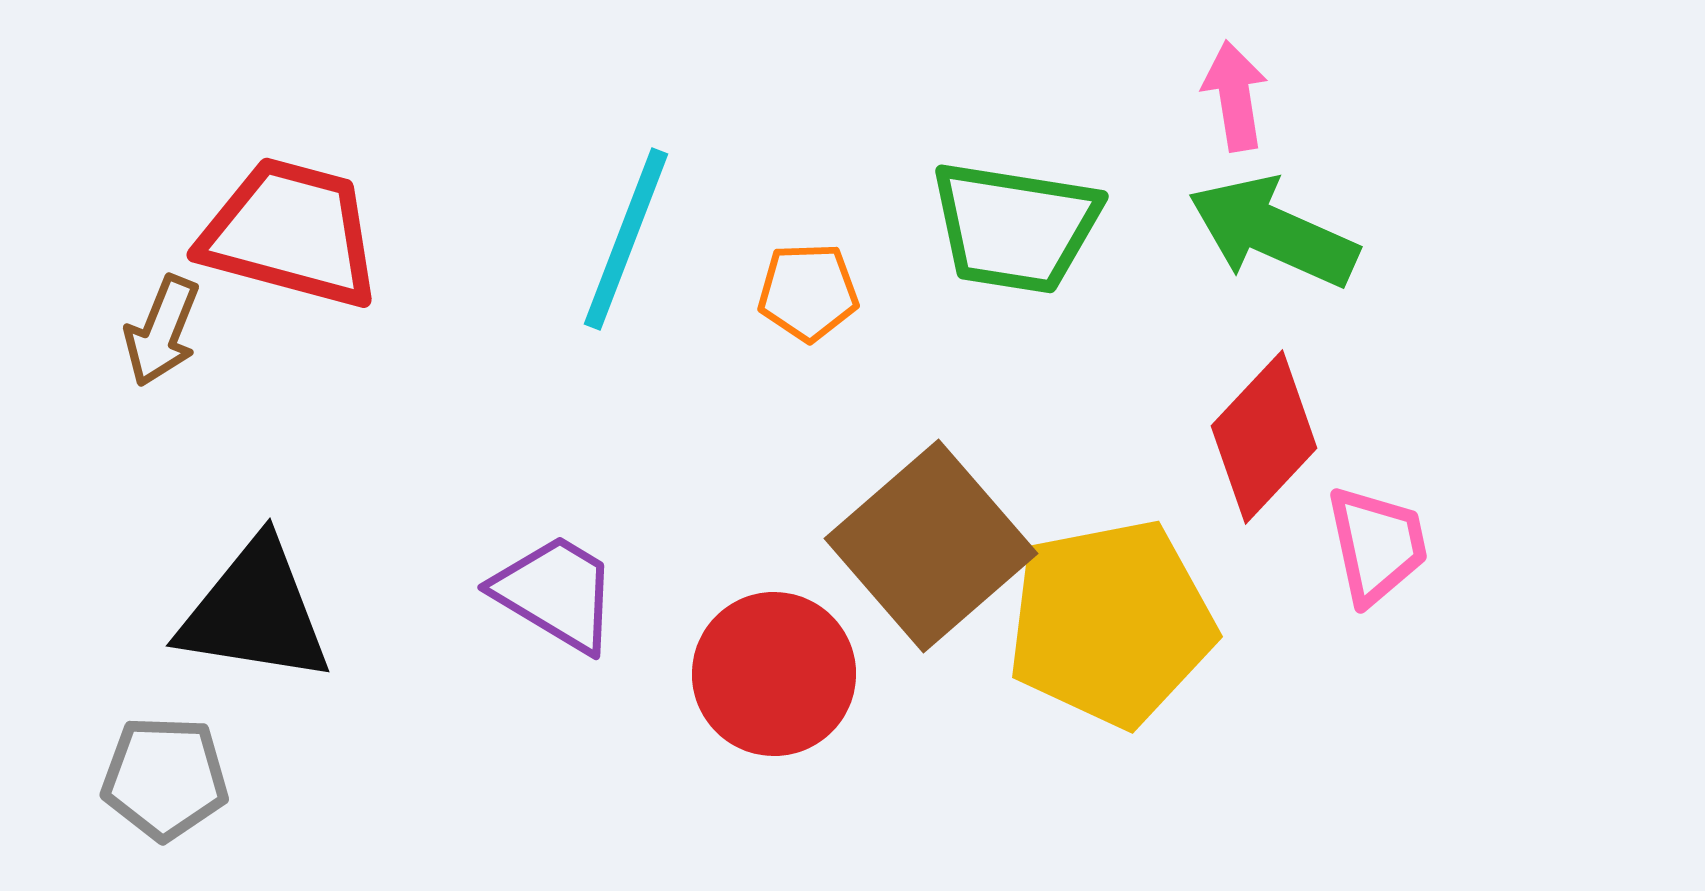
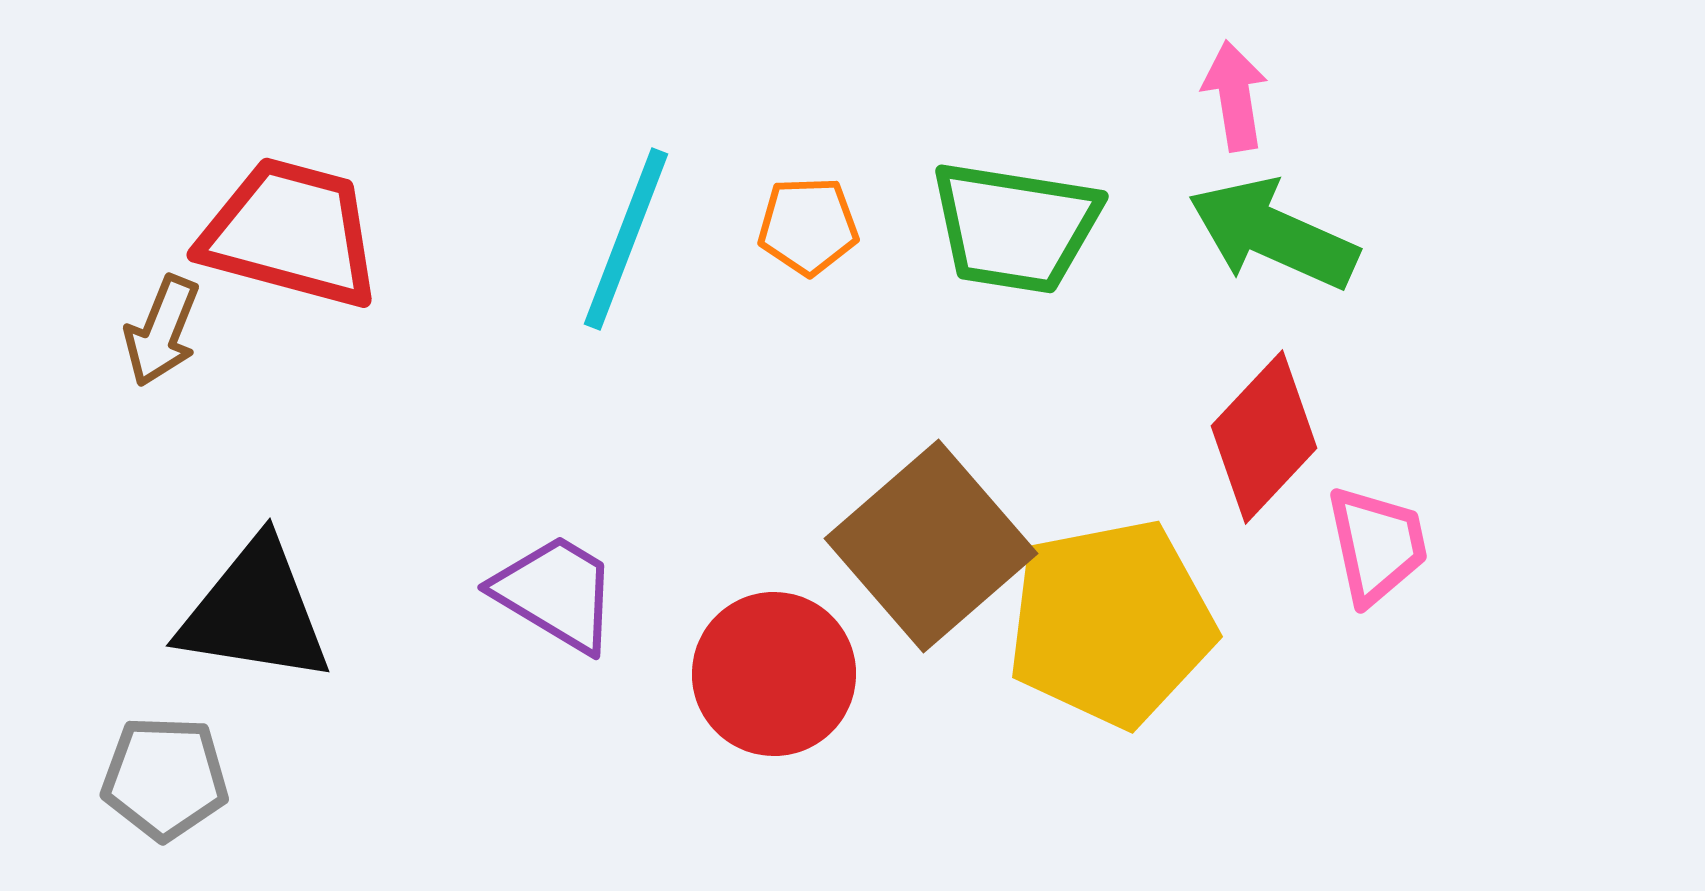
green arrow: moved 2 px down
orange pentagon: moved 66 px up
